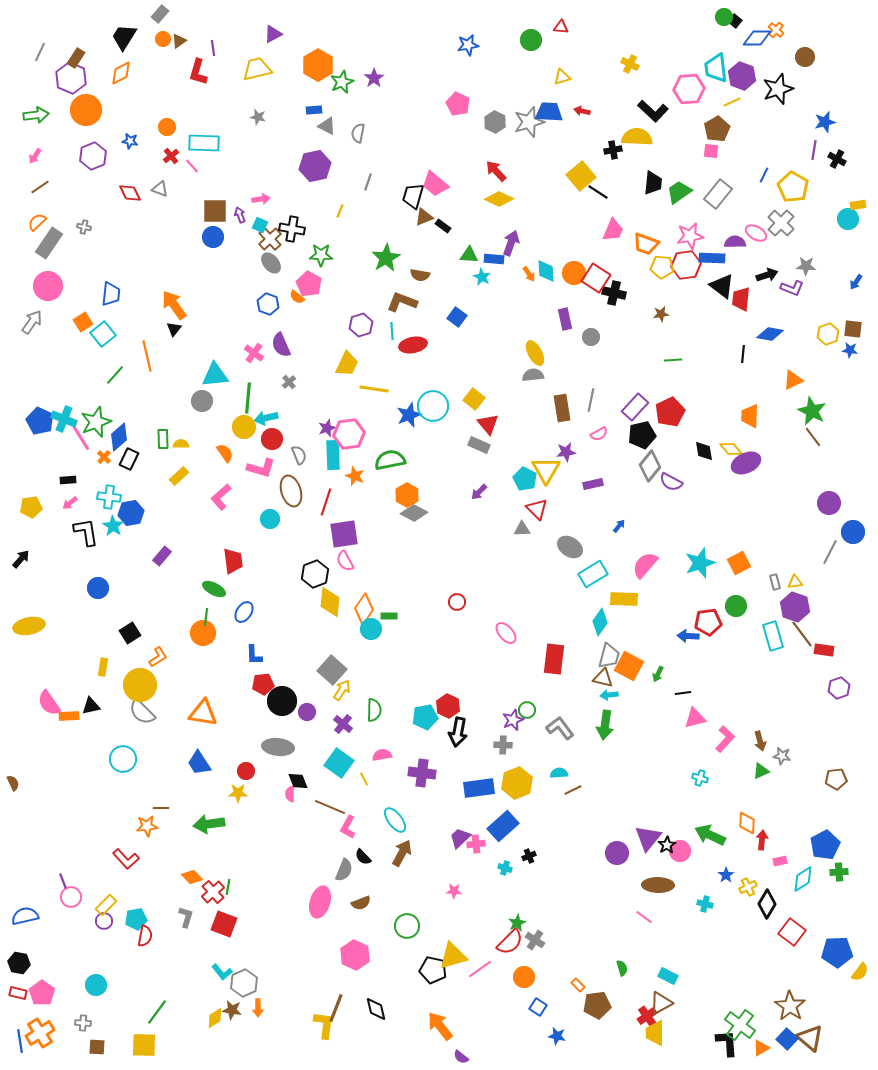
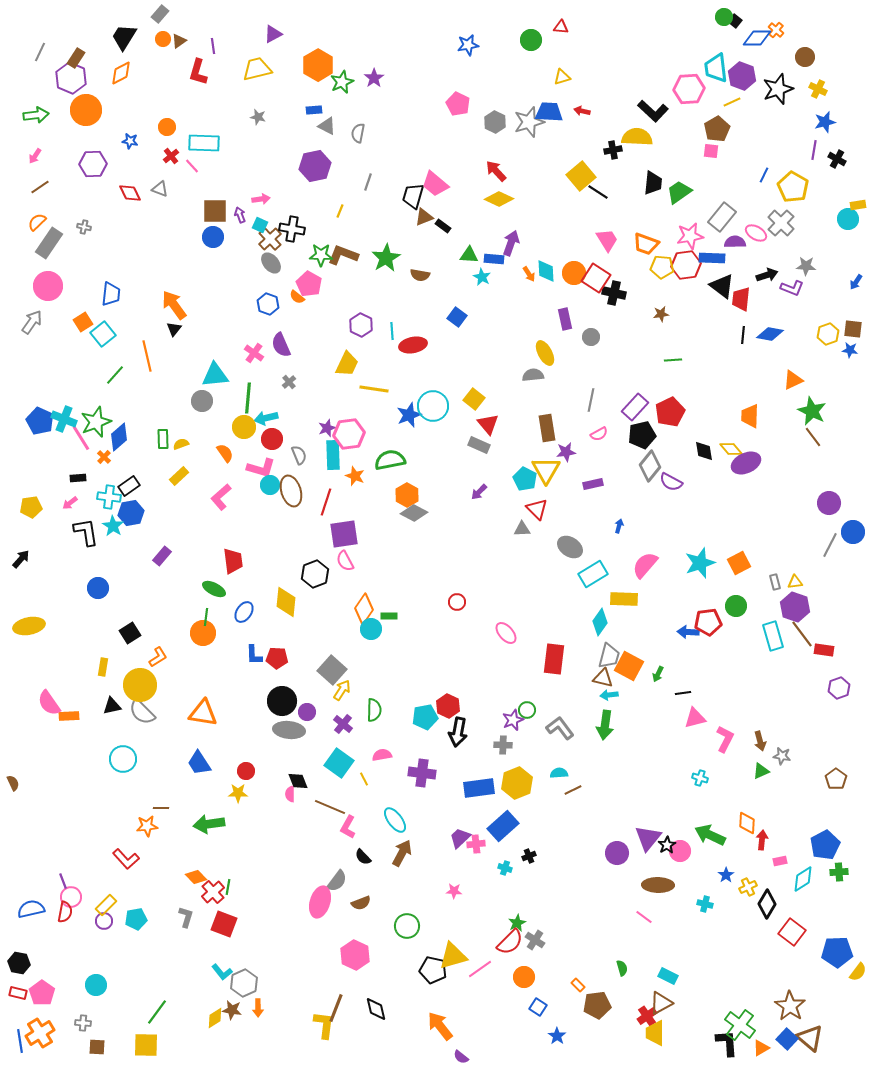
purple line at (213, 48): moved 2 px up
yellow cross at (630, 64): moved 188 px right, 25 px down
purple hexagon at (93, 156): moved 8 px down; rotated 20 degrees clockwise
gray rectangle at (718, 194): moved 4 px right, 23 px down
pink trapezoid at (613, 230): moved 6 px left, 10 px down; rotated 55 degrees counterclockwise
brown L-shape at (402, 302): moved 59 px left, 47 px up
purple hexagon at (361, 325): rotated 15 degrees counterclockwise
yellow ellipse at (535, 353): moved 10 px right
black line at (743, 354): moved 19 px up
brown rectangle at (562, 408): moved 15 px left, 20 px down
yellow semicircle at (181, 444): rotated 21 degrees counterclockwise
black rectangle at (129, 459): moved 27 px down; rotated 30 degrees clockwise
black rectangle at (68, 480): moved 10 px right, 2 px up
cyan circle at (270, 519): moved 34 px up
blue arrow at (619, 526): rotated 24 degrees counterclockwise
gray line at (830, 552): moved 7 px up
yellow diamond at (330, 602): moved 44 px left
blue arrow at (688, 636): moved 4 px up
red pentagon at (263, 684): moved 14 px right, 26 px up; rotated 10 degrees clockwise
black triangle at (91, 706): moved 21 px right
pink L-shape at (725, 739): rotated 16 degrees counterclockwise
gray ellipse at (278, 747): moved 11 px right, 17 px up
brown pentagon at (836, 779): rotated 30 degrees counterclockwise
gray semicircle at (344, 870): moved 7 px left, 11 px down; rotated 15 degrees clockwise
orange diamond at (192, 877): moved 4 px right
blue semicircle at (25, 916): moved 6 px right, 7 px up
red semicircle at (145, 936): moved 80 px left, 24 px up
yellow semicircle at (860, 972): moved 2 px left
blue star at (557, 1036): rotated 24 degrees clockwise
yellow square at (144, 1045): moved 2 px right
